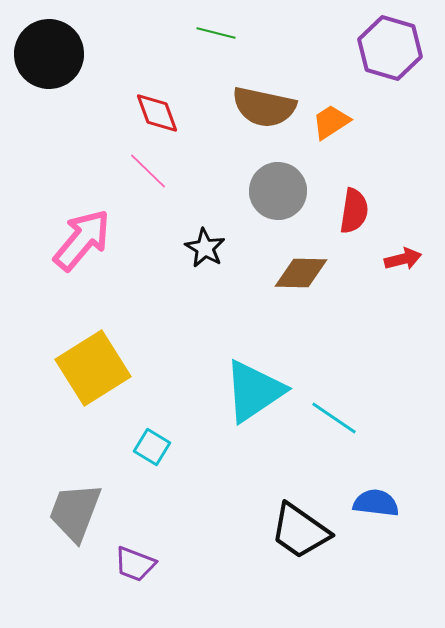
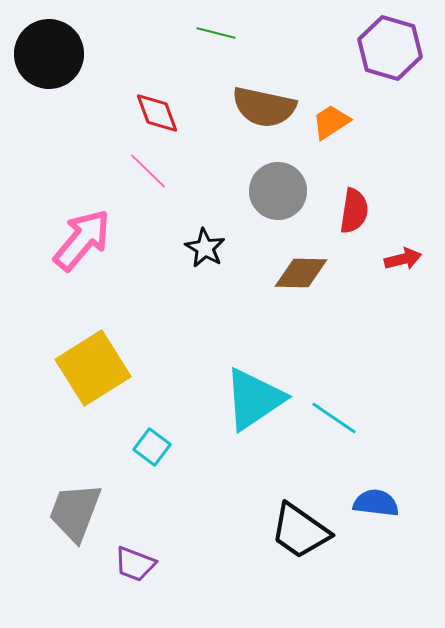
cyan triangle: moved 8 px down
cyan square: rotated 6 degrees clockwise
